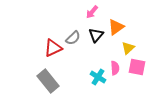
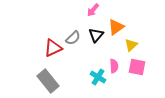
pink arrow: moved 1 px right, 2 px up
yellow triangle: moved 3 px right, 3 px up
pink semicircle: moved 1 px left, 2 px up
